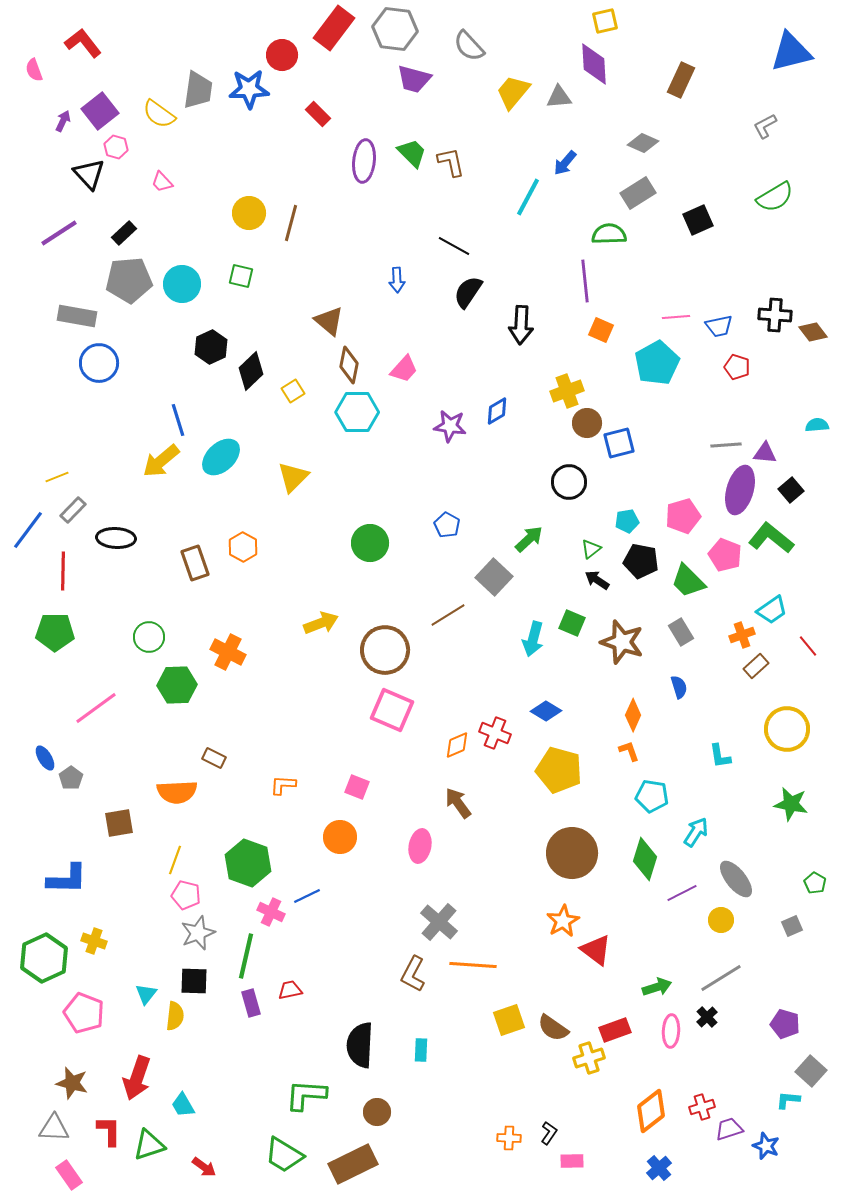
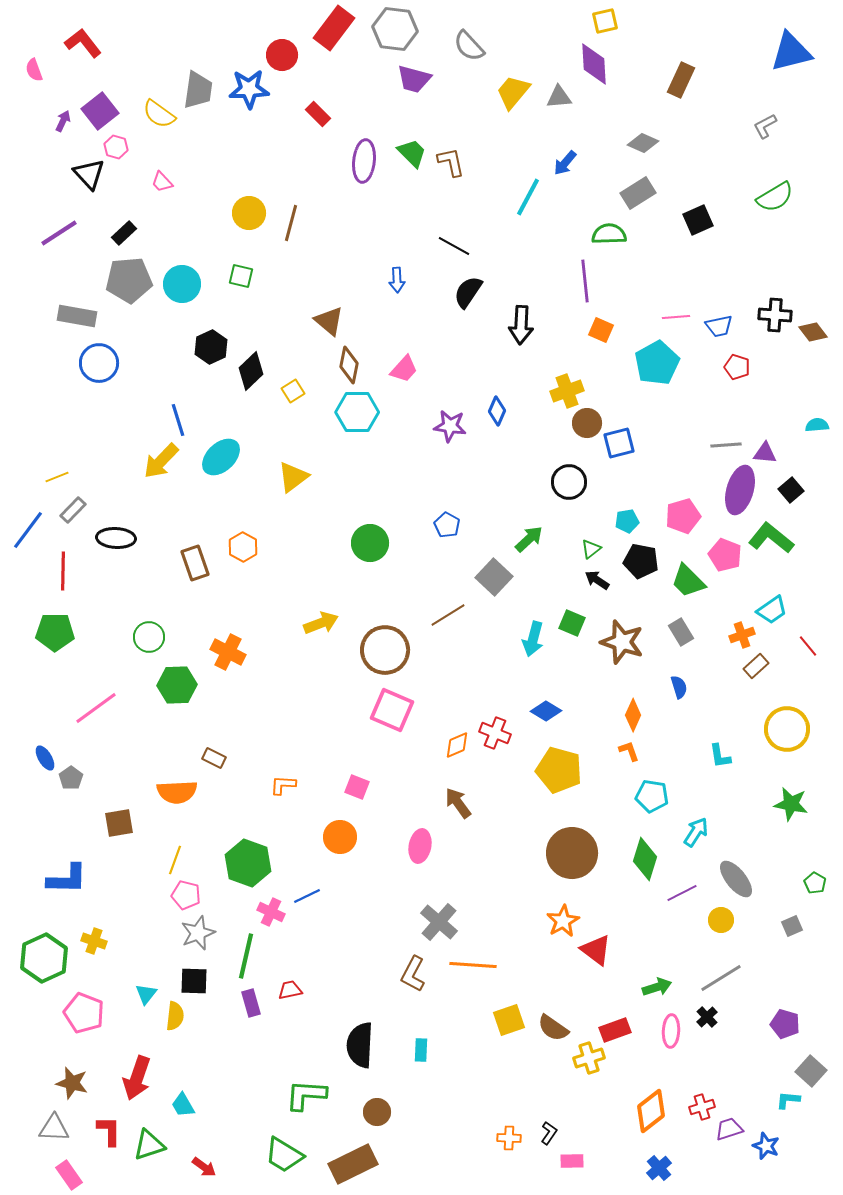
blue diamond at (497, 411): rotated 36 degrees counterclockwise
yellow arrow at (161, 461): rotated 6 degrees counterclockwise
yellow triangle at (293, 477): rotated 8 degrees clockwise
